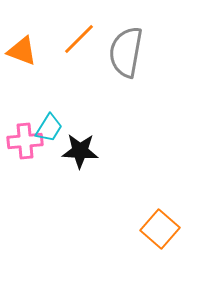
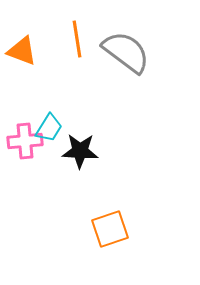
orange line: moved 2 px left; rotated 54 degrees counterclockwise
gray semicircle: rotated 117 degrees clockwise
orange square: moved 50 px left; rotated 30 degrees clockwise
